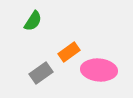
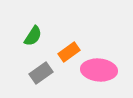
green semicircle: moved 15 px down
